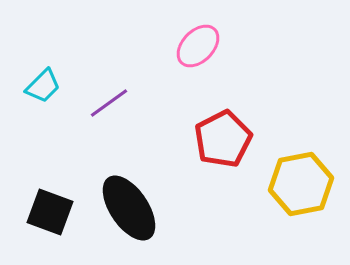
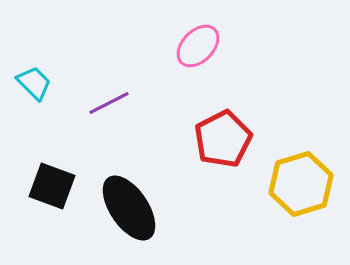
cyan trapezoid: moved 9 px left, 3 px up; rotated 90 degrees counterclockwise
purple line: rotated 9 degrees clockwise
yellow hexagon: rotated 6 degrees counterclockwise
black square: moved 2 px right, 26 px up
